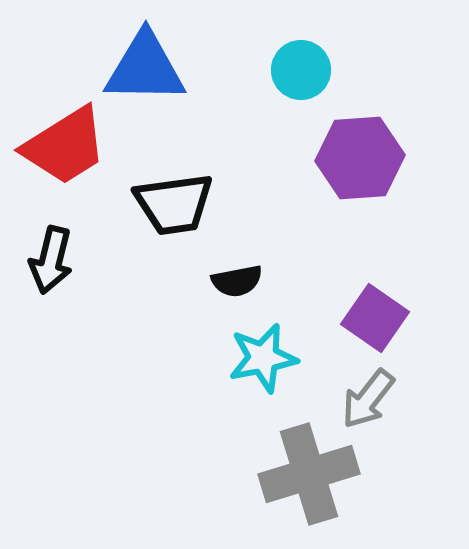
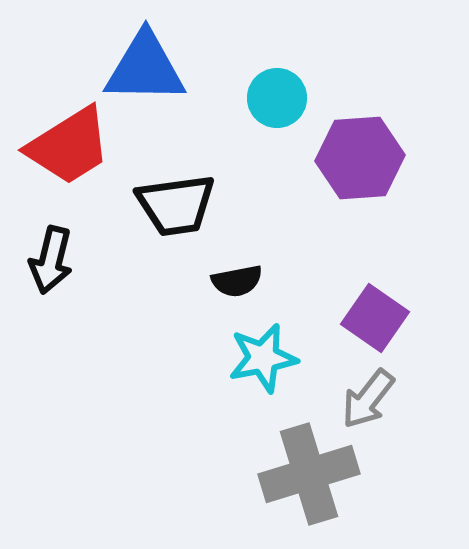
cyan circle: moved 24 px left, 28 px down
red trapezoid: moved 4 px right
black trapezoid: moved 2 px right, 1 px down
